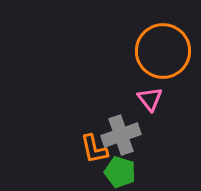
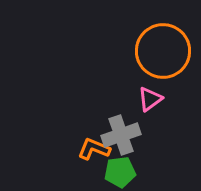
pink triangle: rotated 32 degrees clockwise
orange L-shape: rotated 124 degrees clockwise
green pentagon: rotated 24 degrees counterclockwise
